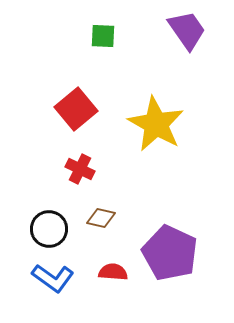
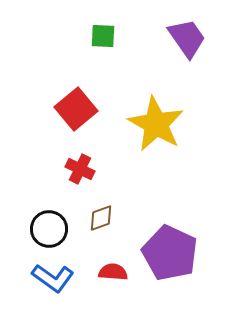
purple trapezoid: moved 8 px down
brown diamond: rotated 32 degrees counterclockwise
